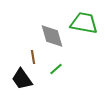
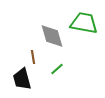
green line: moved 1 px right
black trapezoid: rotated 20 degrees clockwise
